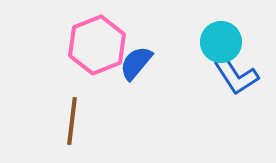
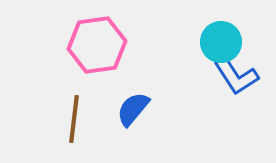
pink hexagon: rotated 14 degrees clockwise
blue semicircle: moved 3 px left, 46 px down
brown line: moved 2 px right, 2 px up
